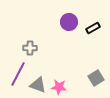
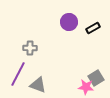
pink star: moved 27 px right
